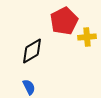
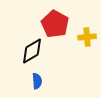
red pentagon: moved 9 px left, 3 px down; rotated 16 degrees counterclockwise
blue semicircle: moved 8 px right, 6 px up; rotated 21 degrees clockwise
